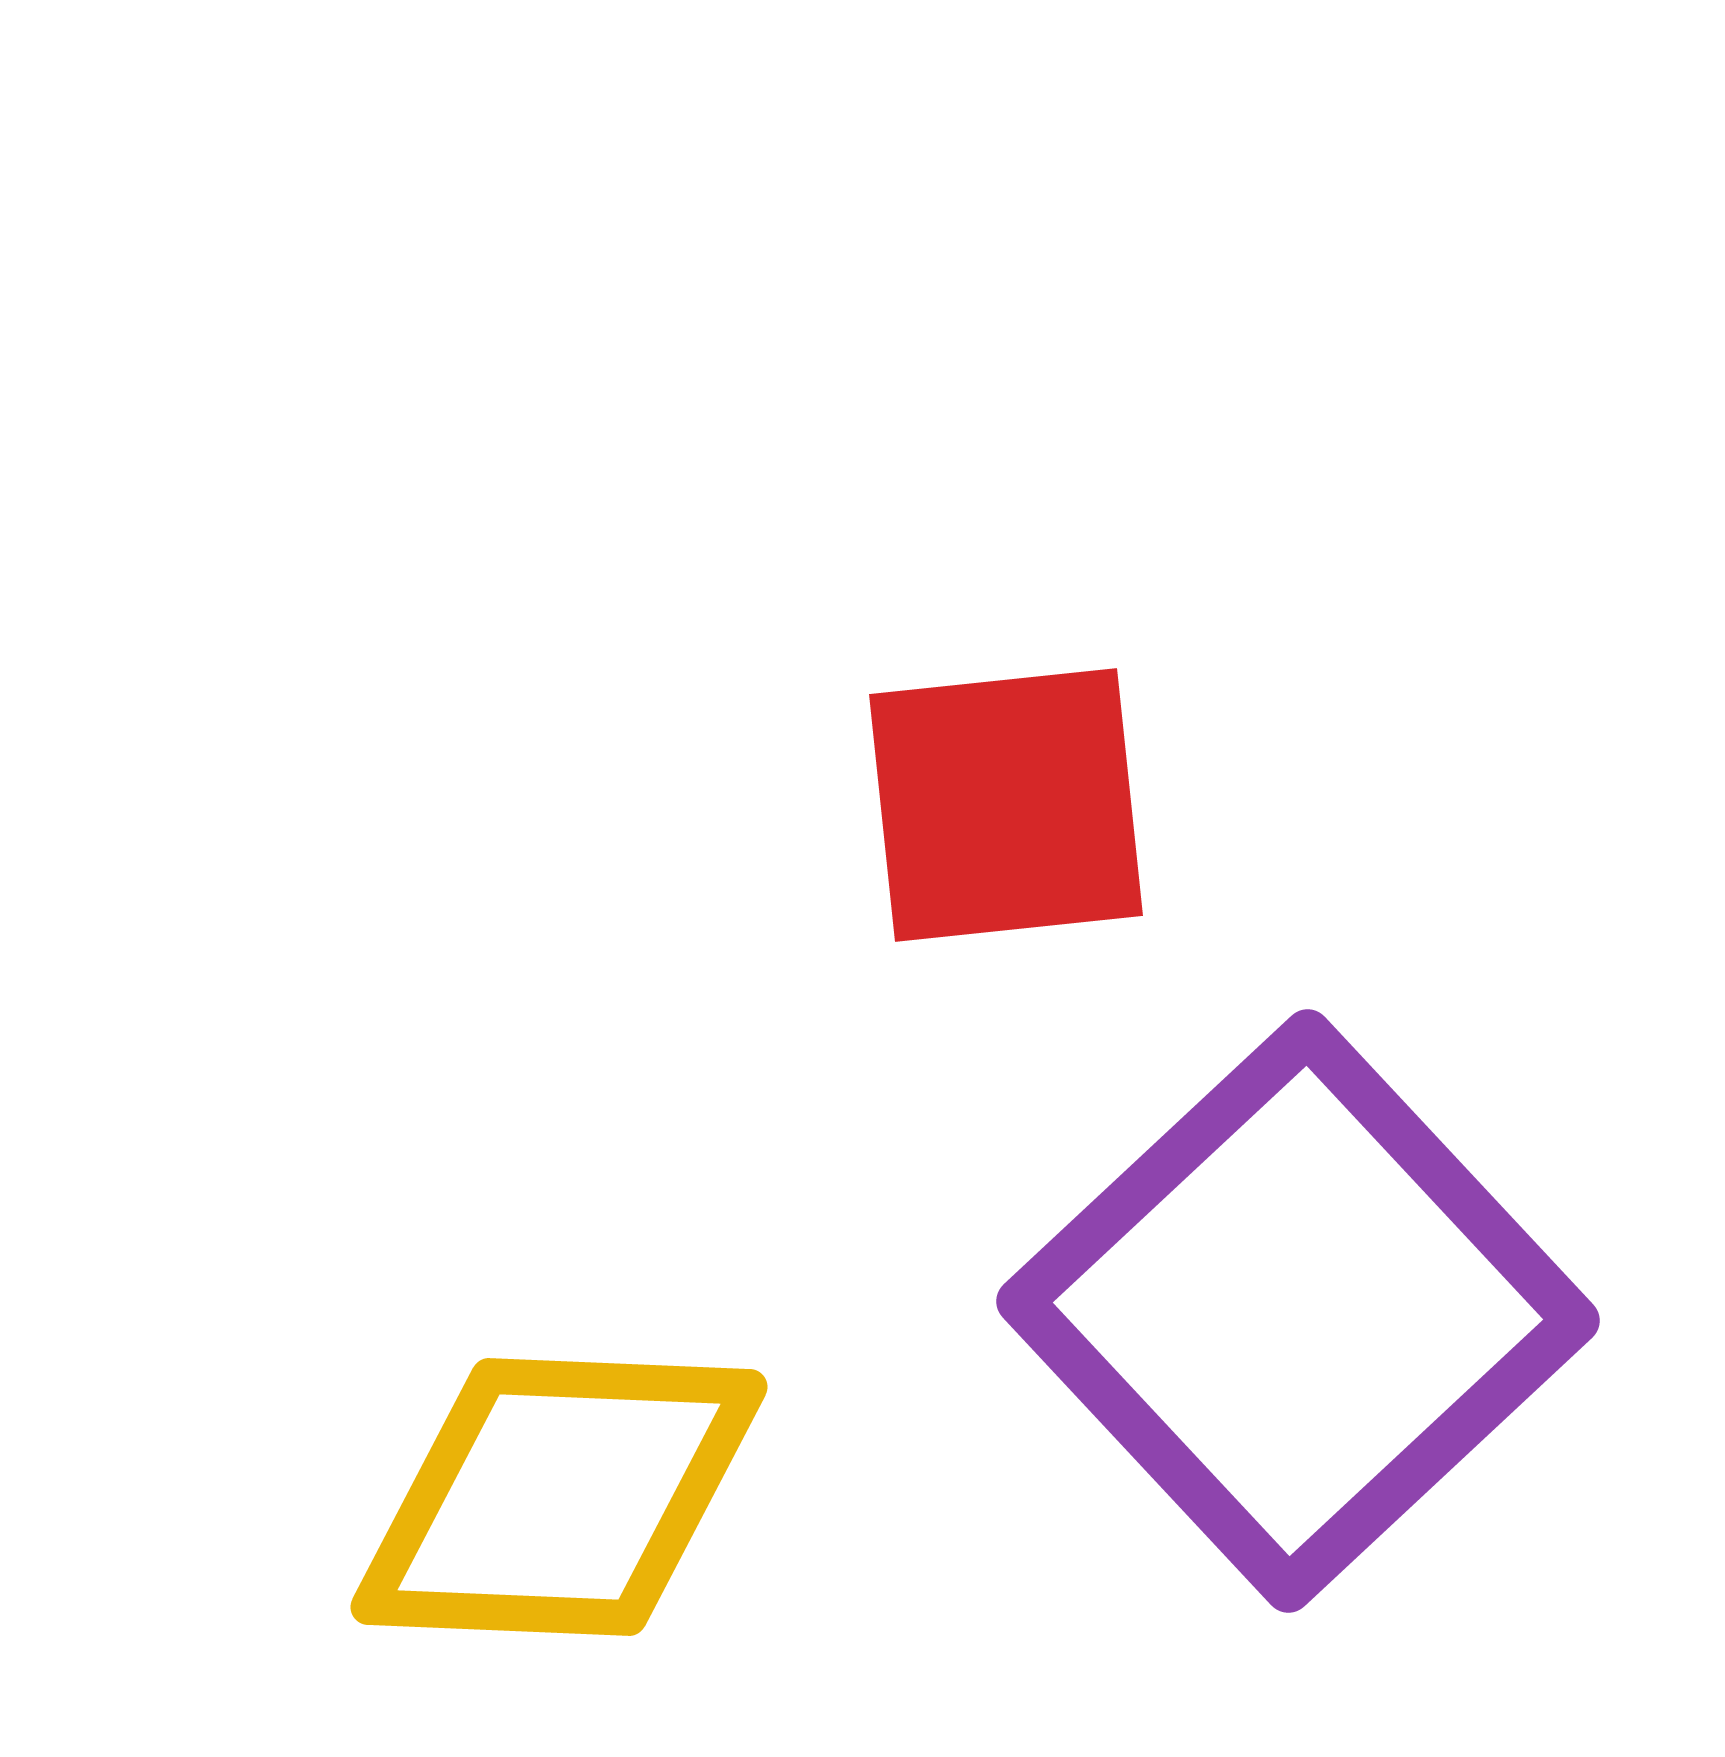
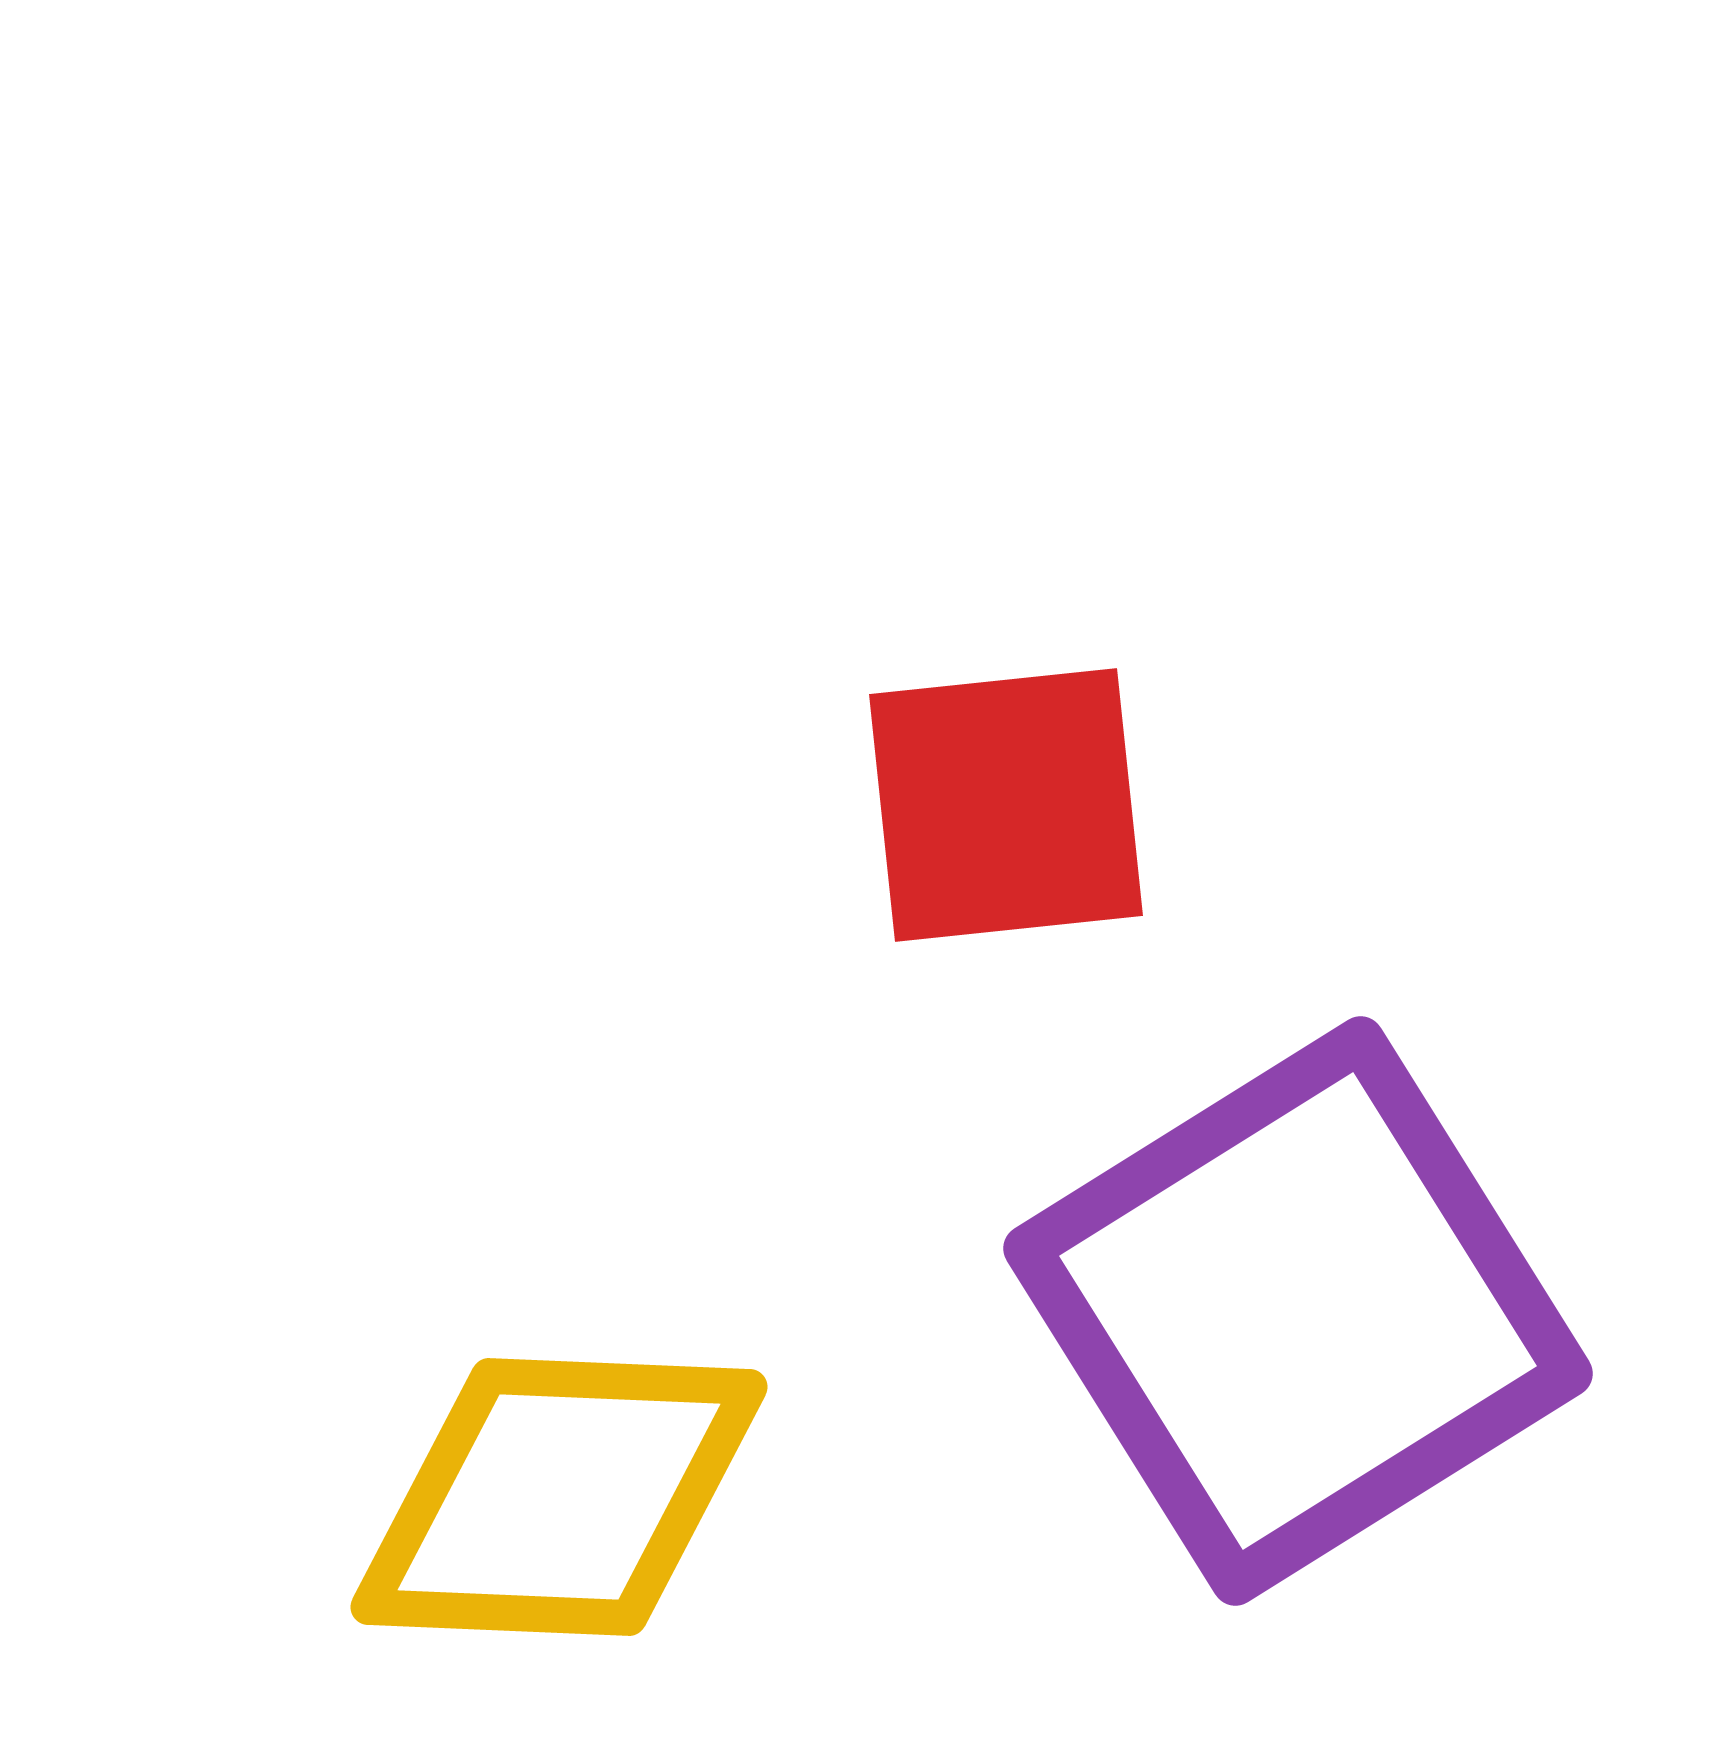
purple square: rotated 11 degrees clockwise
